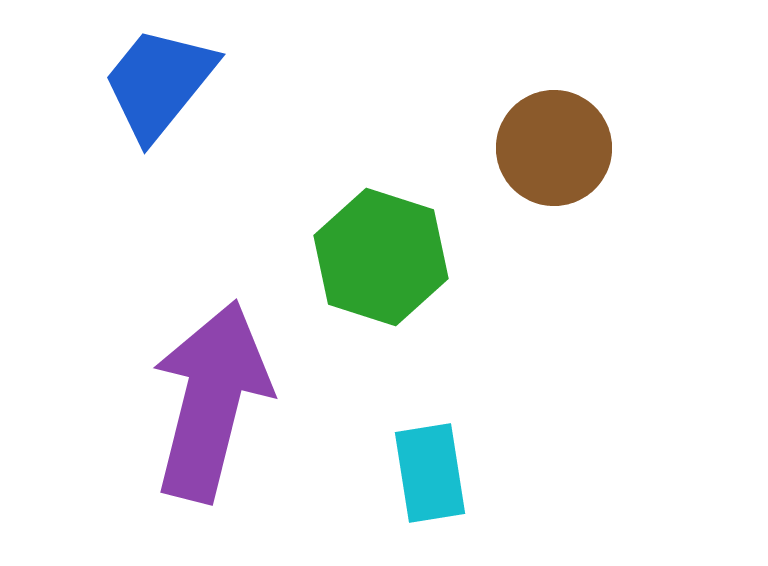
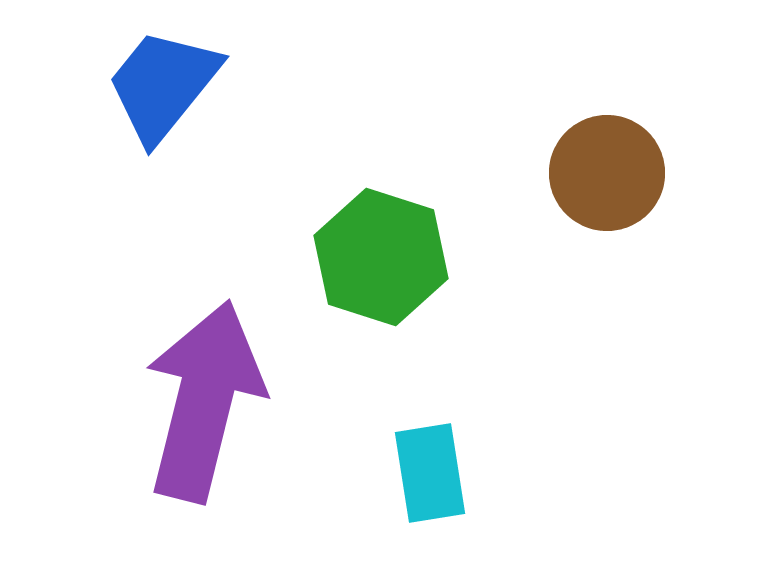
blue trapezoid: moved 4 px right, 2 px down
brown circle: moved 53 px right, 25 px down
purple arrow: moved 7 px left
